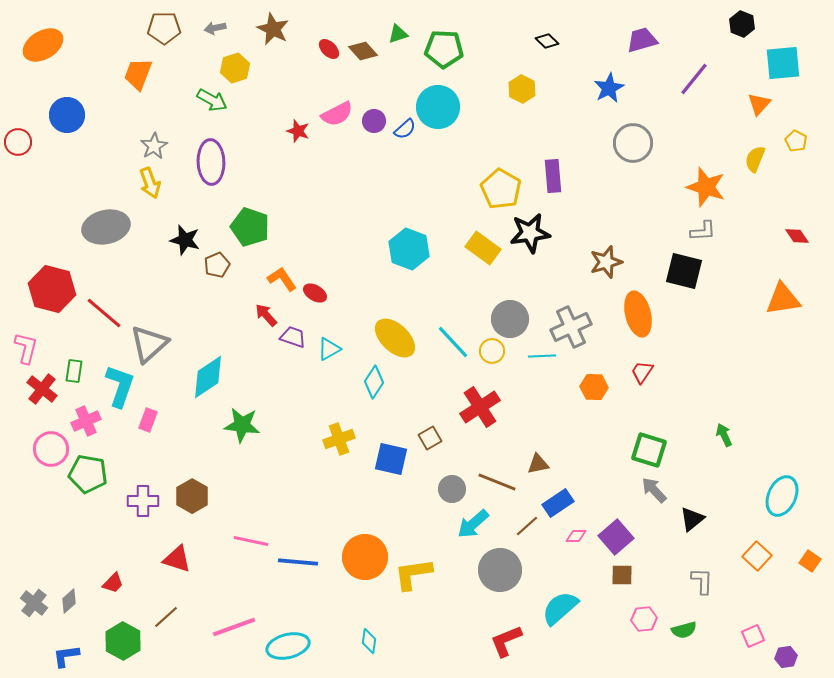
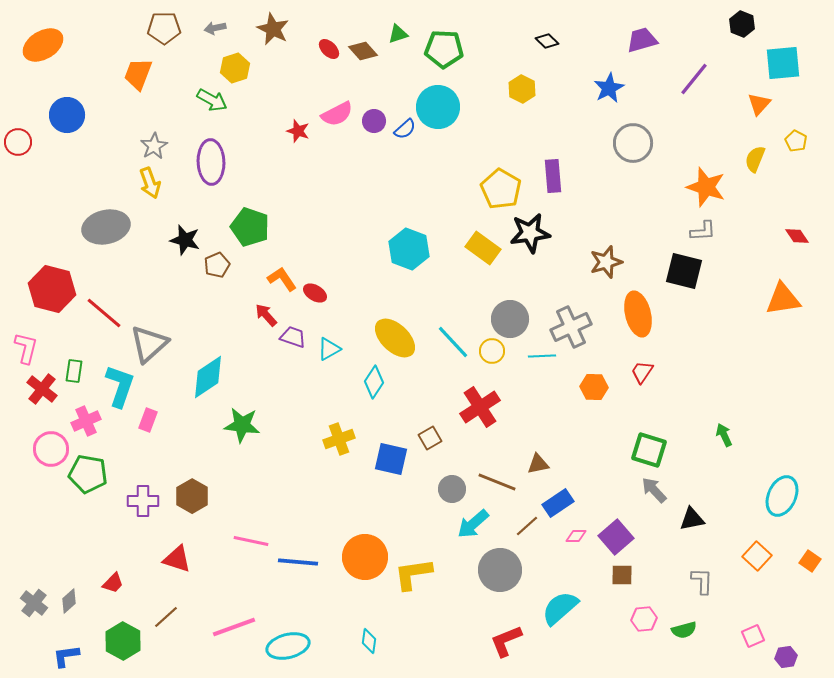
black triangle at (692, 519): rotated 28 degrees clockwise
